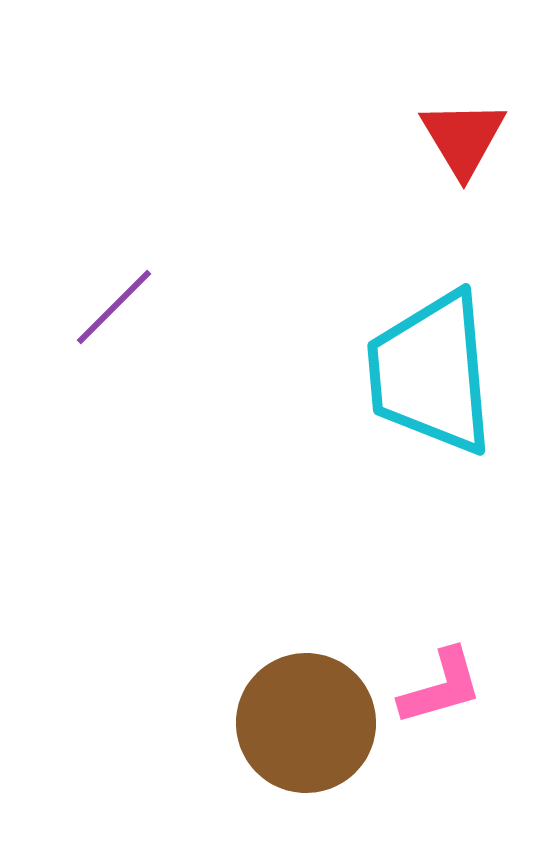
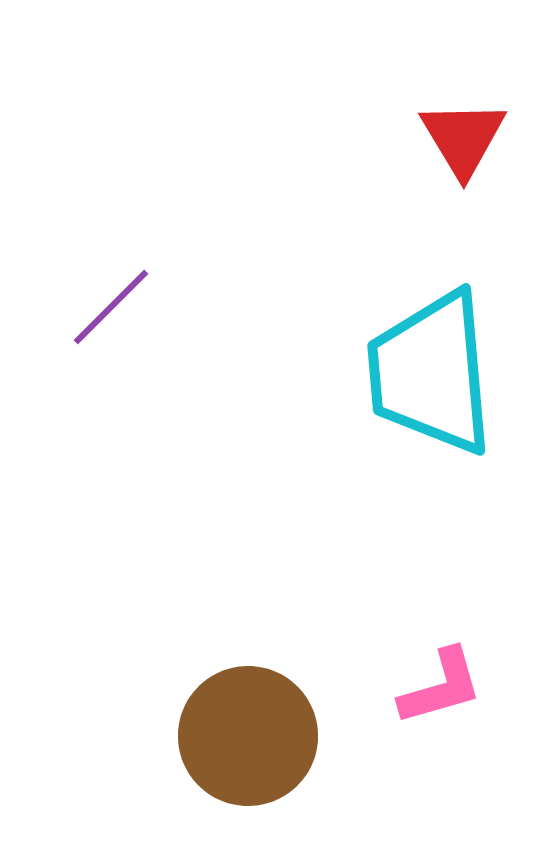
purple line: moved 3 px left
brown circle: moved 58 px left, 13 px down
